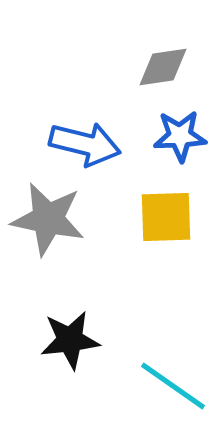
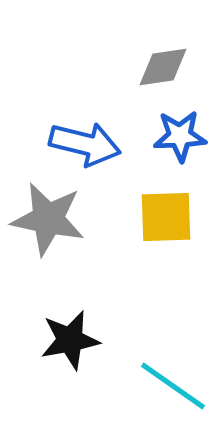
black star: rotated 4 degrees counterclockwise
